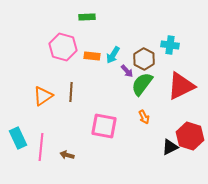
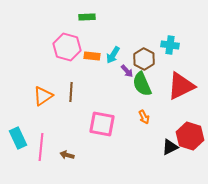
pink hexagon: moved 4 px right
green semicircle: rotated 60 degrees counterclockwise
pink square: moved 2 px left, 2 px up
